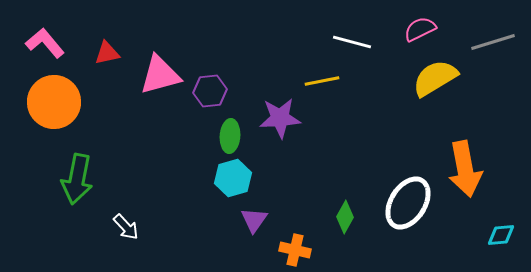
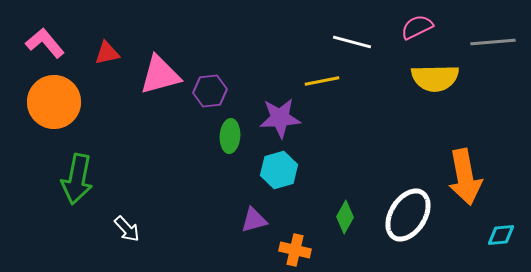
pink semicircle: moved 3 px left, 2 px up
gray line: rotated 12 degrees clockwise
yellow semicircle: rotated 150 degrees counterclockwise
orange arrow: moved 8 px down
cyan hexagon: moved 46 px right, 8 px up
white ellipse: moved 12 px down
purple triangle: rotated 40 degrees clockwise
white arrow: moved 1 px right, 2 px down
